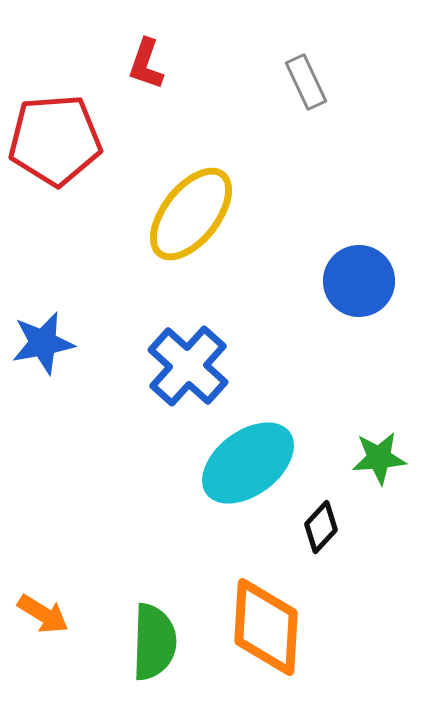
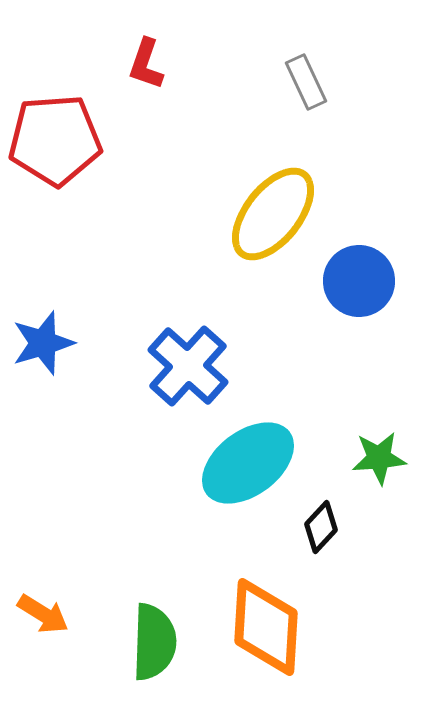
yellow ellipse: moved 82 px right
blue star: rotated 6 degrees counterclockwise
